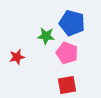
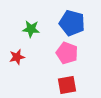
green star: moved 15 px left, 7 px up
